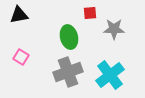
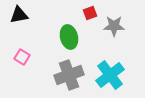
red square: rotated 16 degrees counterclockwise
gray star: moved 3 px up
pink square: moved 1 px right
gray cross: moved 1 px right, 3 px down
